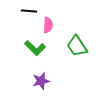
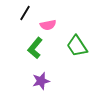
black line: moved 4 px left, 2 px down; rotated 63 degrees counterclockwise
pink semicircle: rotated 77 degrees clockwise
green L-shape: rotated 85 degrees clockwise
